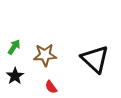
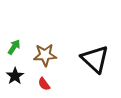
red semicircle: moved 7 px left, 3 px up
